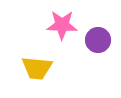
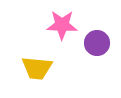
purple circle: moved 1 px left, 3 px down
